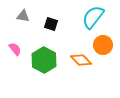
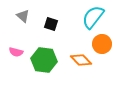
gray triangle: rotated 32 degrees clockwise
orange circle: moved 1 px left, 1 px up
pink semicircle: moved 1 px right, 3 px down; rotated 144 degrees clockwise
green hexagon: rotated 20 degrees counterclockwise
